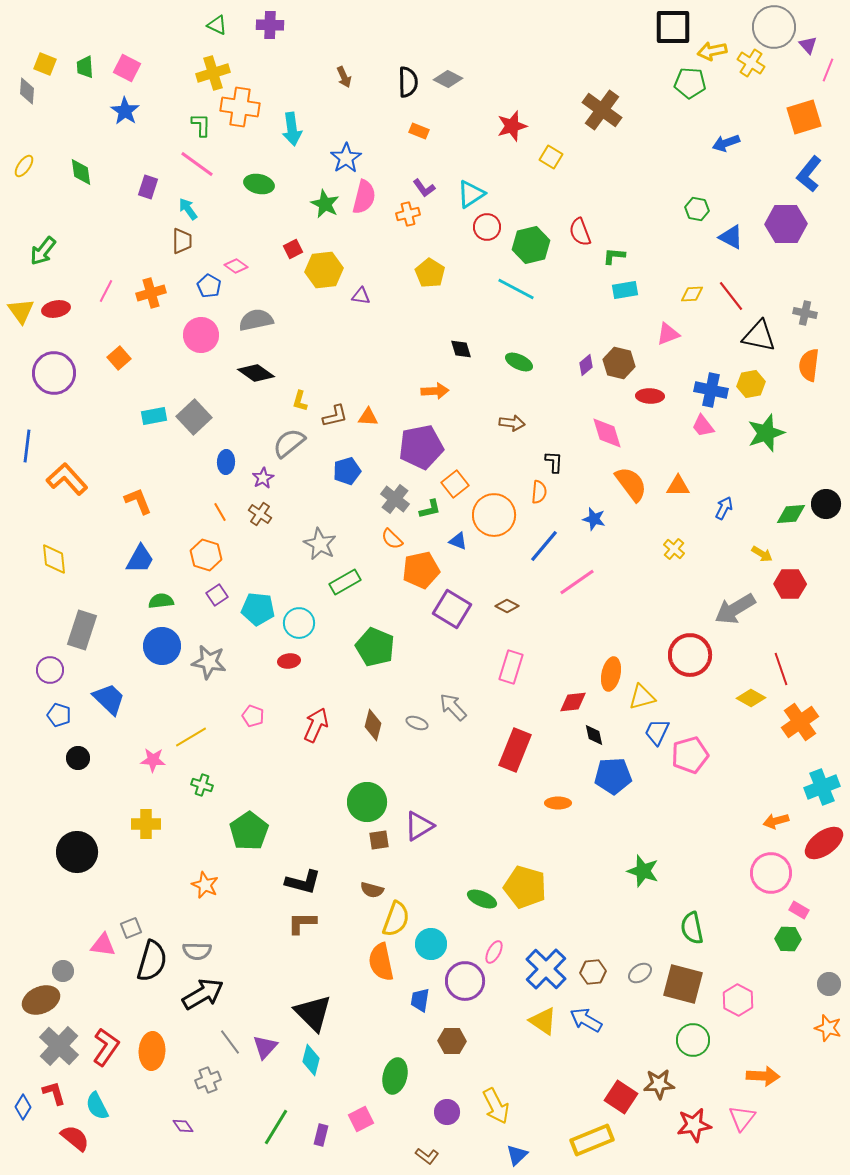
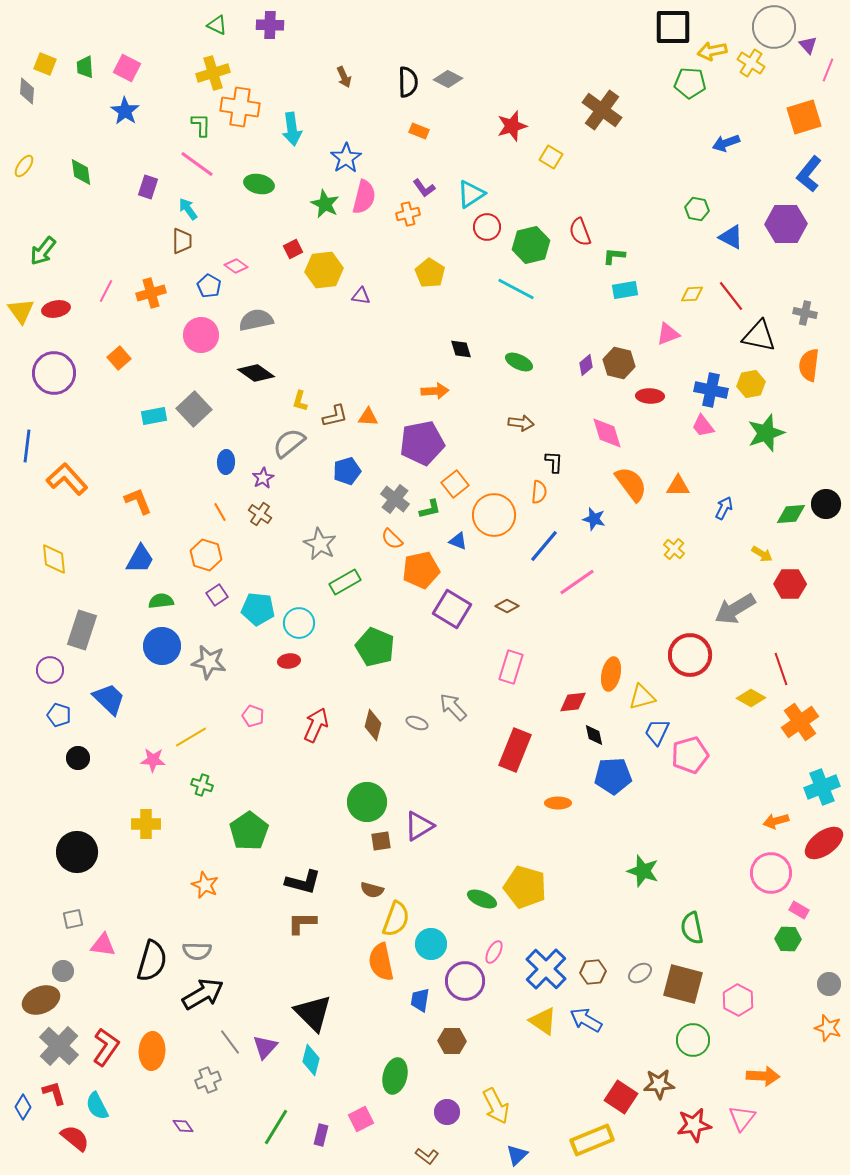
gray square at (194, 417): moved 8 px up
brown arrow at (512, 423): moved 9 px right
purple pentagon at (421, 447): moved 1 px right, 4 px up
brown square at (379, 840): moved 2 px right, 1 px down
gray square at (131, 928): moved 58 px left, 9 px up; rotated 10 degrees clockwise
